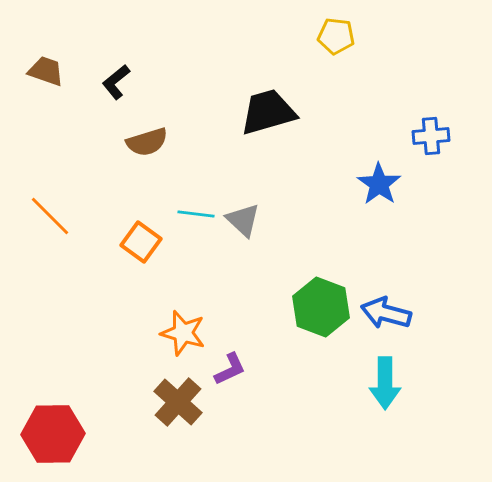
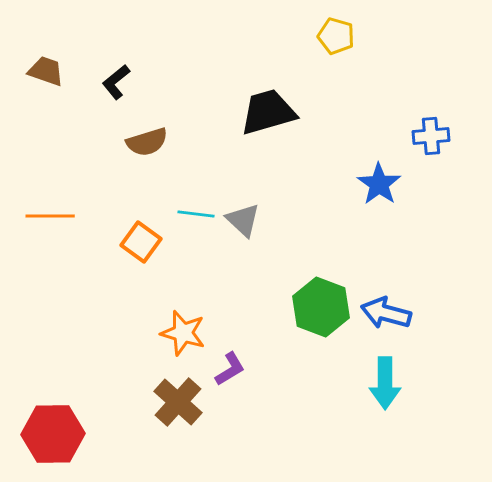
yellow pentagon: rotated 9 degrees clockwise
orange line: rotated 45 degrees counterclockwise
purple L-shape: rotated 6 degrees counterclockwise
